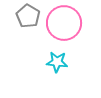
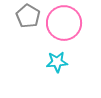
cyan star: rotated 10 degrees counterclockwise
